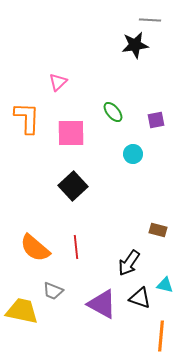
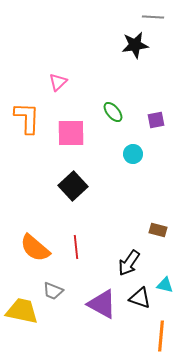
gray line: moved 3 px right, 3 px up
